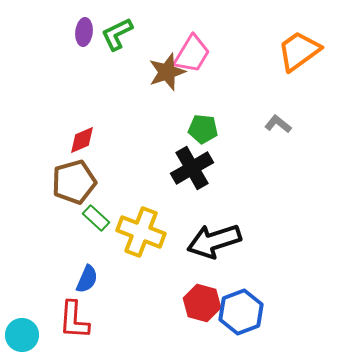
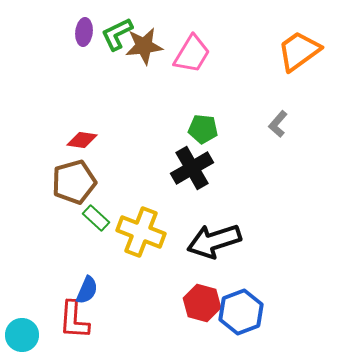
brown star: moved 23 px left, 26 px up; rotated 12 degrees clockwise
gray L-shape: rotated 88 degrees counterclockwise
red diamond: rotated 32 degrees clockwise
blue semicircle: moved 11 px down
